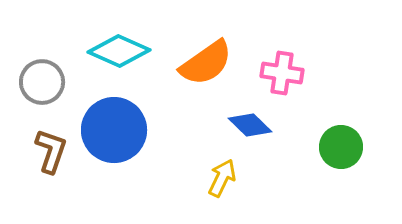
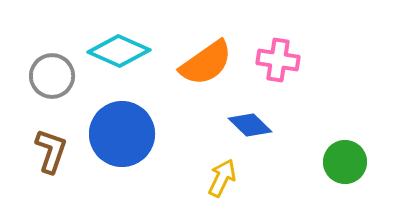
pink cross: moved 4 px left, 13 px up
gray circle: moved 10 px right, 6 px up
blue circle: moved 8 px right, 4 px down
green circle: moved 4 px right, 15 px down
